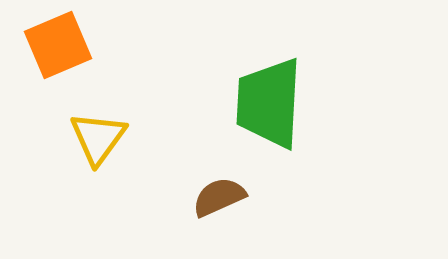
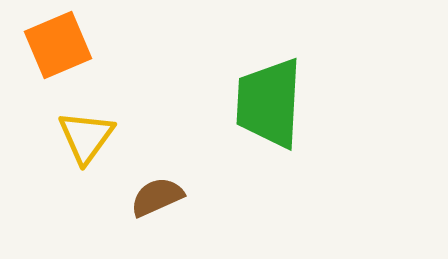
yellow triangle: moved 12 px left, 1 px up
brown semicircle: moved 62 px left
